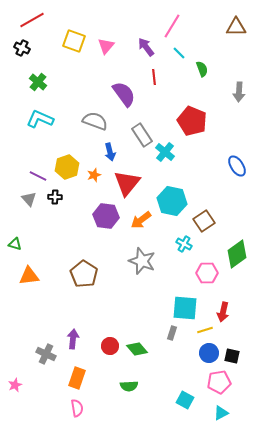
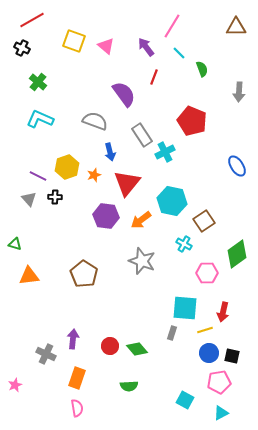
pink triangle at (106, 46): rotated 30 degrees counterclockwise
red line at (154, 77): rotated 28 degrees clockwise
cyan cross at (165, 152): rotated 24 degrees clockwise
